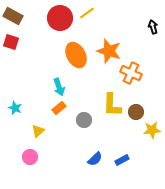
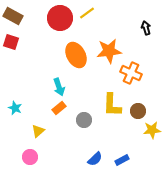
black arrow: moved 7 px left, 1 px down
orange star: rotated 25 degrees counterclockwise
brown circle: moved 2 px right, 1 px up
